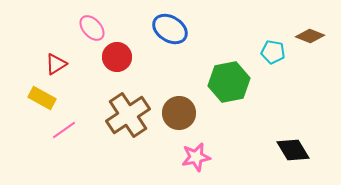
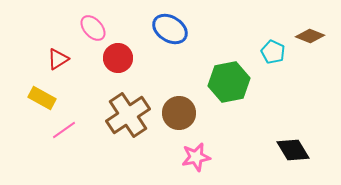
pink ellipse: moved 1 px right
cyan pentagon: rotated 15 degrees clockwise
red circle: moved 1 px right, 1 px down
red triangle: moved 2 px right, 5 px up
